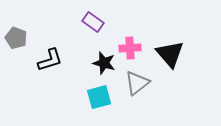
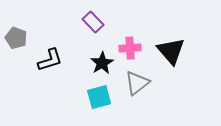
purple rectangle: rotated 10 degrees clockwise
black triangle: moved 1 px right, 3 px up
black star: moved 2 px left; rotated 25 degrees clockwise
